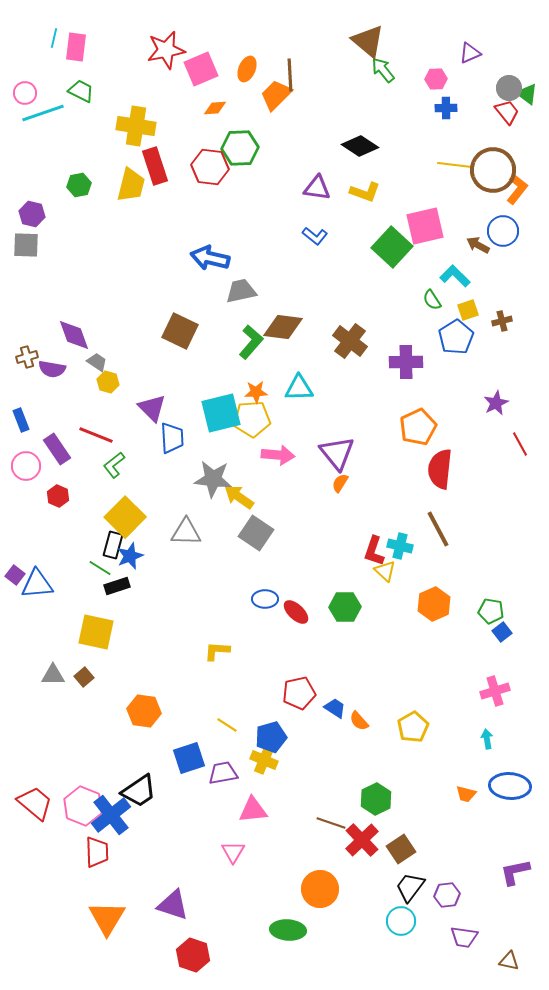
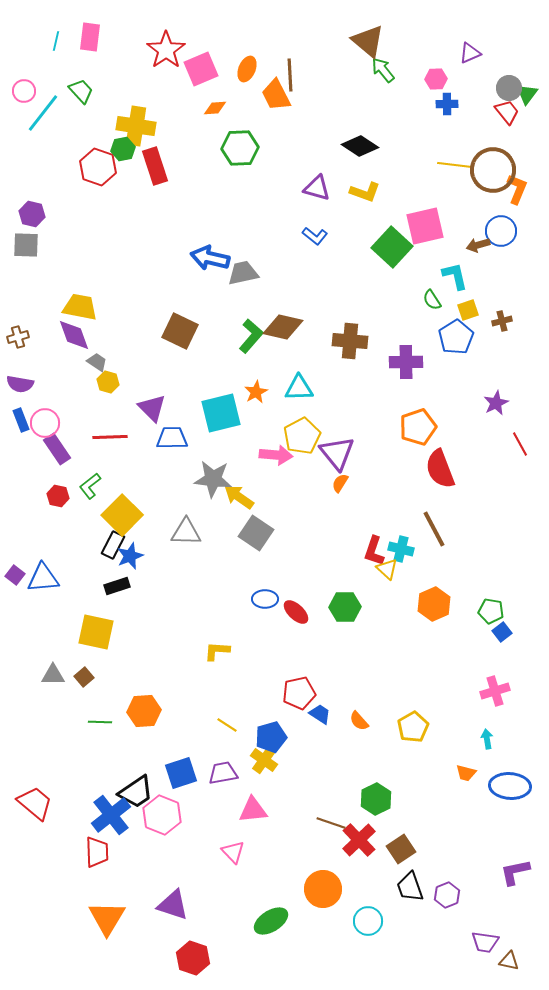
cyan line at (54, 38): moved 2 px right, 3 px down
pink rectangle at (76, 47): moved 14 px right, 10 px up
red star at (166, 50): rotated 24 degrees counterclockwise
green trapezoid at (81, 91): rotated 20 degrees clockwise
pink circle at (25, 93): moved 1 px left, 2 px up
green triangle at (527, 94): rotated 30 degrees clockwise
orange trapezoid at (276, 95): rotated 72 degrees counterclockwise
blue cross at (446, 108): moved 1 px right, 4 px up
cyan line at (43, 113): rotated 33 degrees counterclockwise
red hexagon at (210, 167): moved 112 px left; rotated 12 degrees clockwise
green hexagon at (79, 185): moved 44 px right, 36 px up
yellow trapezoid at (131, 185): moved 51 px left, 122 px down; rotated 93 degrees counterclockwise
purple triangle at (317, 188): rotated 8 degrees clockwise
orange L-shape at (517, 189): rotated 16 degrees counterclockwise
blue circle at (503, 231): moved 2 px left
brown arrow at (478, 245): rotated 45 degrees counterclockwise
cyan L-shape at (455, 276): rotated 32 degrees clockwise
gray trapezoid at (241, 291): moved 2 px right, 18 px up
brown diamond at (283, 327): rotated 6 degrees clockwise
brown cross at (350, 341): rotated 32 degrees counterclockwise
green L-shape at (251, 342): moved 6 px up
brown cross at (27, 357): moved 9 px left, 20 px up
purple semicircle at (52, 369): moved 32 px left, 15 px down
orange star at (256, 392): rotated 25 degrees counterclockwise
yellow pentagon at (252, 419): moved 50 px right, 17 px down; rotated 24 degrees counterclockwise
orange pentagon at (418, 427): rotated 6 degrees clockwise
red line at (96, 435): moved 14 px right, 2 px down; rotated 24 degrees counterclockwise
blue trapezoid at (172, 438): rotated 88 degrees counterclockwise
pink arrow at (278, 455): moved 2 px left
green L-shape at (114, 465): moved 24 px left, 21 px down
pink circle at (26, 466): moved 19 px right, 43 px up
red semicircle at (440, 469): rotated 27 degrees counterclockwise
red hexagon at (58, 496): rotated 10 degrees counterclockwise
yellow square at (125, 517): moved 3 px left, 2 px up
brown line at (438, 529): moved 4 px left
black rectangle at (113, 545): rotated 12 degrees clockwise
cyan cross at (400, 546): moved 1 px right, 3 px down
green line at (100, 568): moved 154 px down; rotated 30 degrees counterclockwise
yellow triangle at (385, 571): moved 2 px right, 2 px up
blue triangle at (37, 584): moved 6 px right, 6 px up
blue trapezoid at (335, 708): moved 15 px left, 6 px down
orange hexagon at (144, 711): rotated 12 degrees counterclockwise
blue square at (189, 758): moved 8 px left, 15 px down
yellow cross at (264, 760): rotated 12 degrees clockwise
black trapezoid at (139, 791): moved 3 px left, 1 px down
orange trapezoid at (466, 794): moved 21 px up
pink hexagon at (83, 806): moved 79 px right, 9 px down
red cross at (362, 840): moved 3 px left
pink triangle at (233, 852): rotated 15 degrees counterclockwise
black trapezoid at (410, 887): rotated 56 degrees counterclockwise
orange circle at (320, 889): moved 3 px right
purple hexagon at (447, 895): rotated 15 degrees counterclockwise
cyan circle at (401, 921): moved 33 px left
green ellipse at (288, 930): moved 17 px left, 9 px up; rotated 36 degrees counterclockwise
purple trapezoid at (464, 937): moved 21 px right, 5 px down
red hexagon at (193, 955): moved 3 px down
